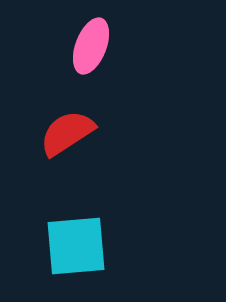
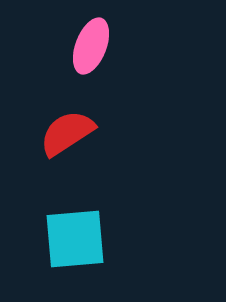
cyan square: moved 1 px left, 7 px up
